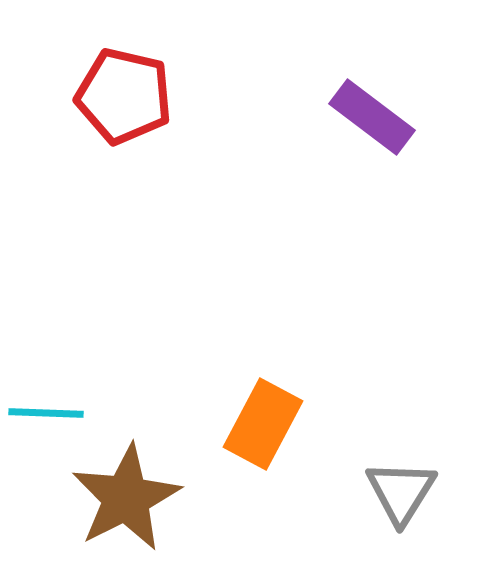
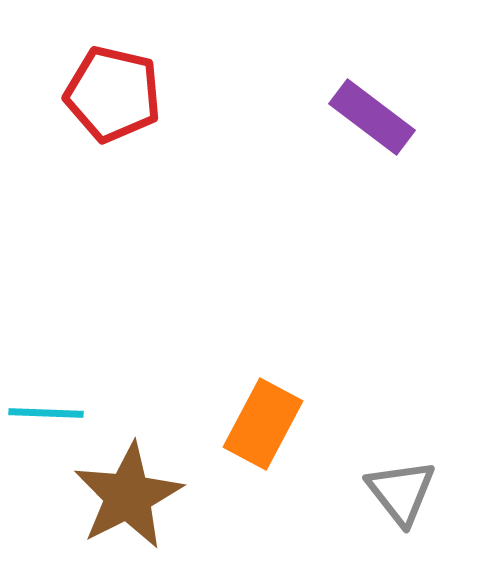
red pentagon: moved 11 px left, 2 px up
gray triangle: rotated 10 degrees counterclockwise
brown star: moved 2 px right, 2 px up
